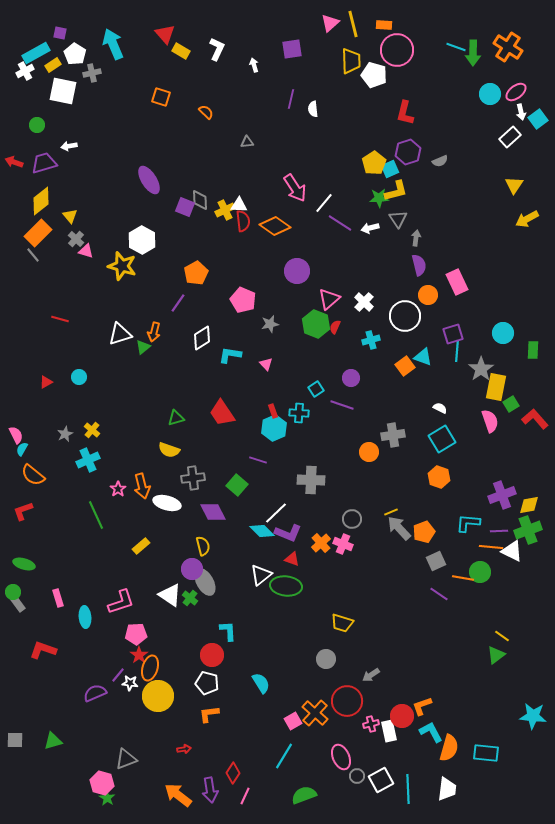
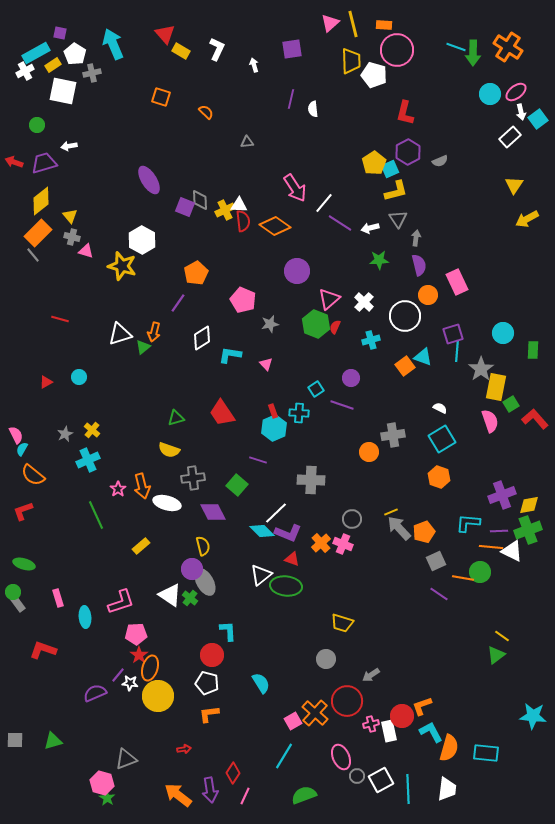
purple hexagon at (408, 152): rotated 10 degrees counterclockwise
green star at (379, 198): moved 62 px down
gray cross at (76, 239): moved 4 px left, 2 px up; rotated 28 degrees counterclockwise
